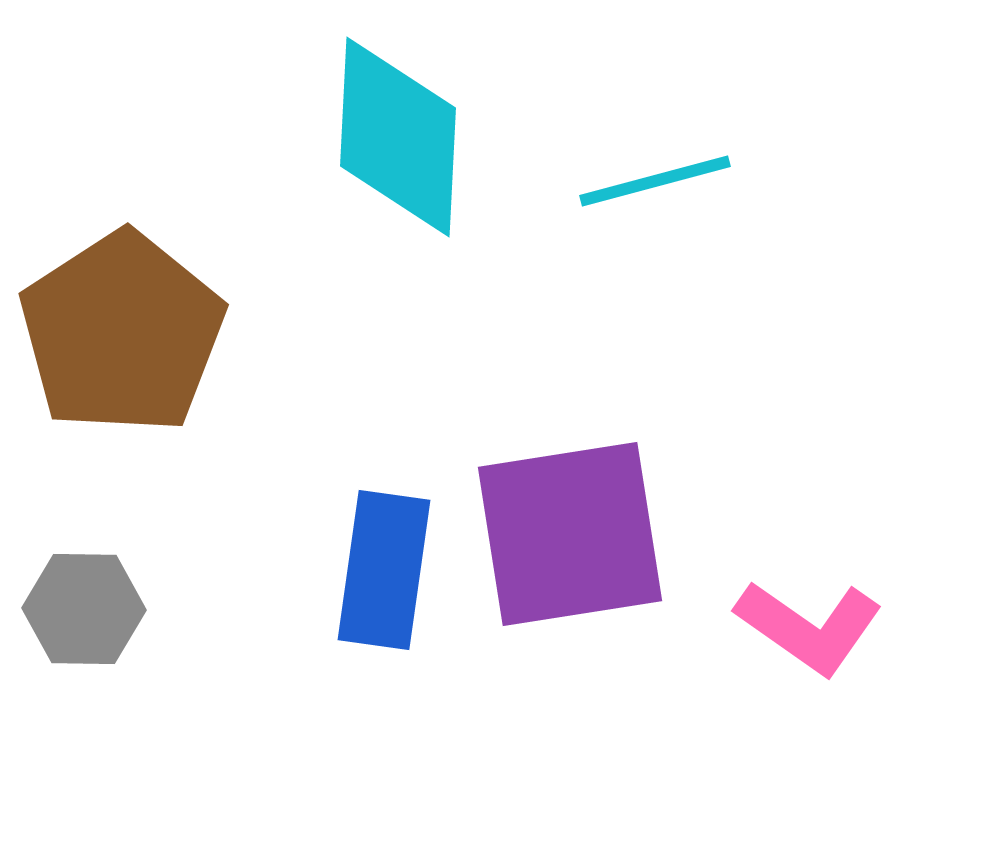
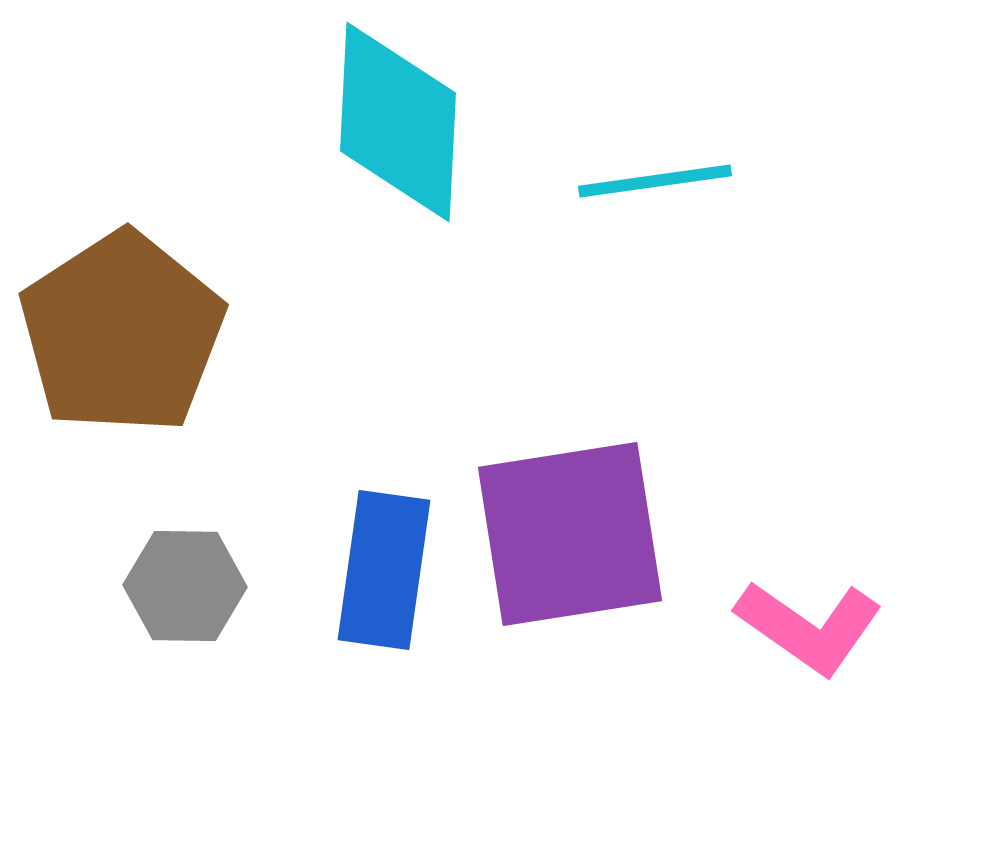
cyan diamond: moved 15 px up
cyan line: rotated 7 degrees clockwise
gray hexagon: moved 101 px right, 23 px up
